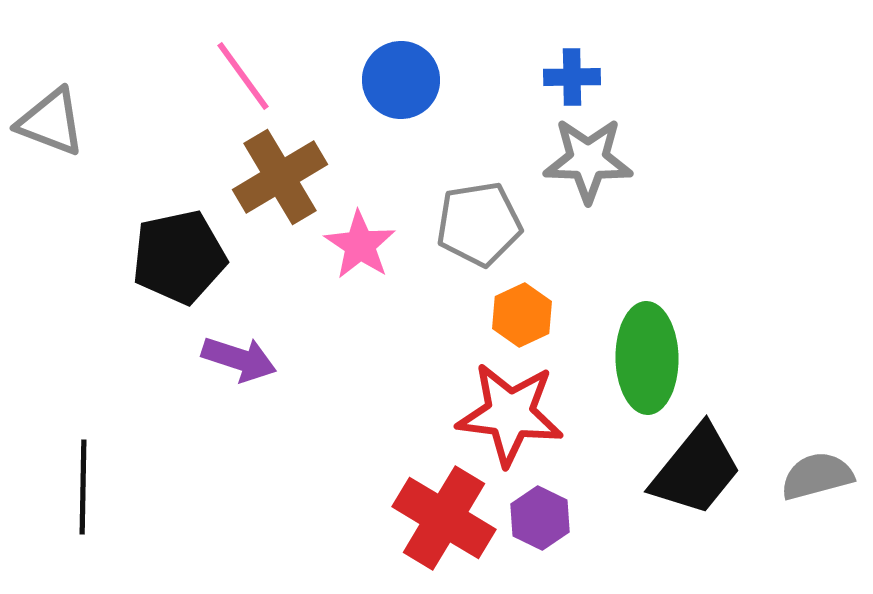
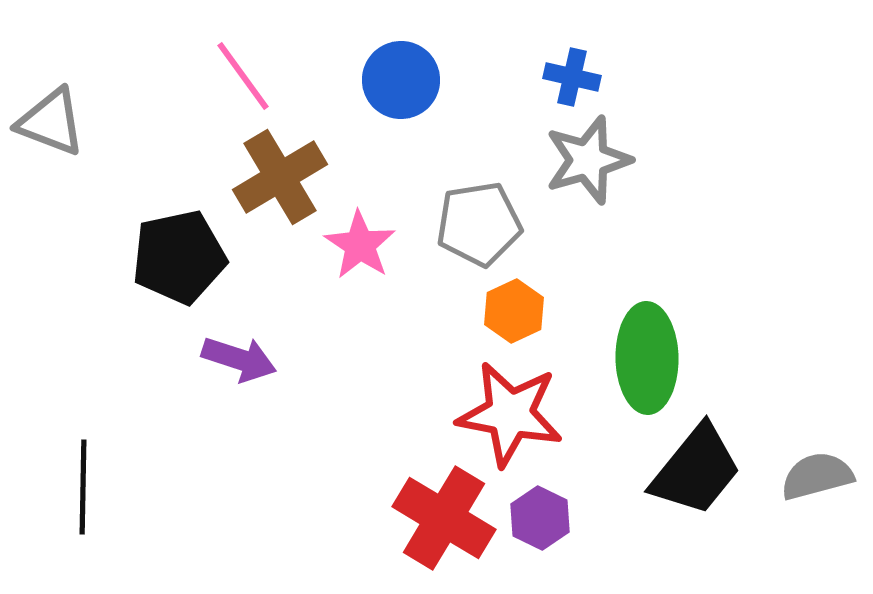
blue cross: rotated 14 degrees clockwise
gray star: rotated 18 degrees counterclockwise
orange hexagon: moved 8 px left, 4 px up
red star: rotated 4 degrees clockwise
